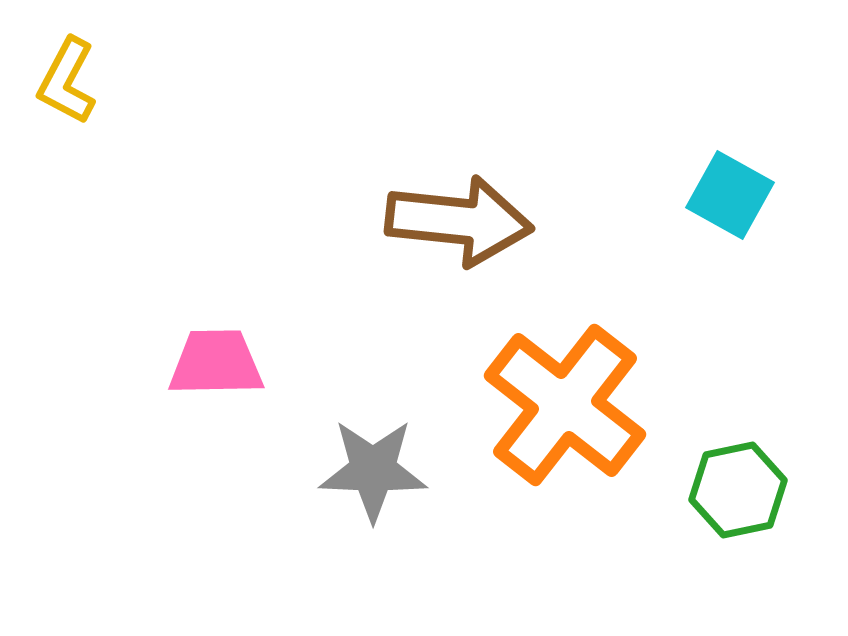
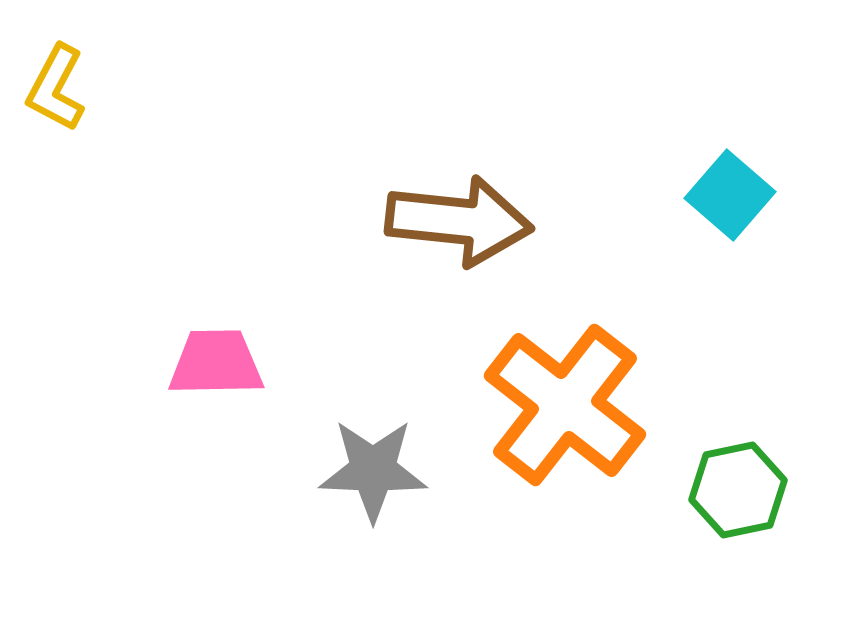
yellow L-shape: moved 11 px left, 7 px down
cyan square: rotated 12 degrees clockwise
